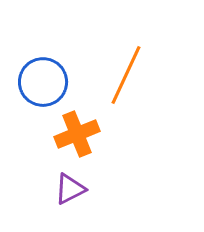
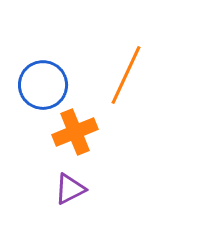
blue circle: moved 3 px down
orange cross: moved 2 px left, 2 px up
